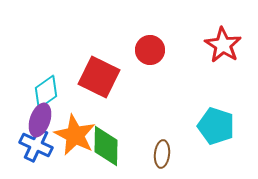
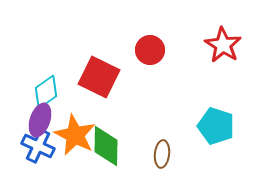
blue cross: moved 2 px right, 1 px down
